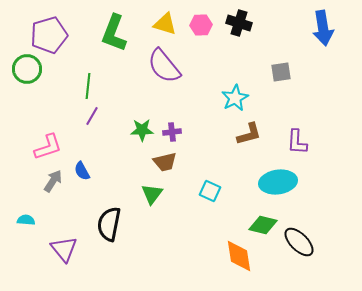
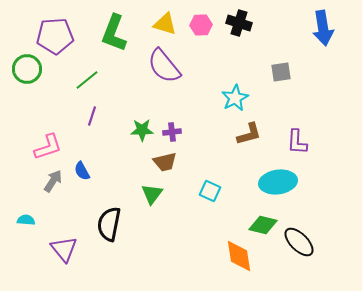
purple pentagon: moved 6 px right, 1 px down; rotated 12 degrees clockwise
green line: moved 1 px left, 6 px up; rotated 45 degrees clockwise
purple line: rotated 12 degrees counterclockwise
